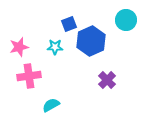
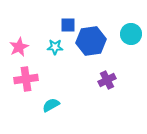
cyan circle: moved 5 px right, 14 px down
blue square: moved 1 px left, 1 px down; rotated 21 degrees clockwise
blue hexagon: rotated 16 degrees clockwise
pink star: rotated 12 degrees counterclockwise
pink cross: moved 3 px left, 3 px down
purple cross: rotated 18 degrees clockwise
